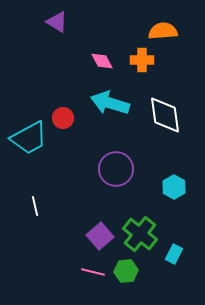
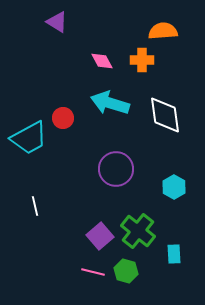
green cross: moved 2 px left, 3 px up
cyan rectangle: rotated 30 degrees counterclockwise
green hexagon: rotated 20 degrees clockwise
